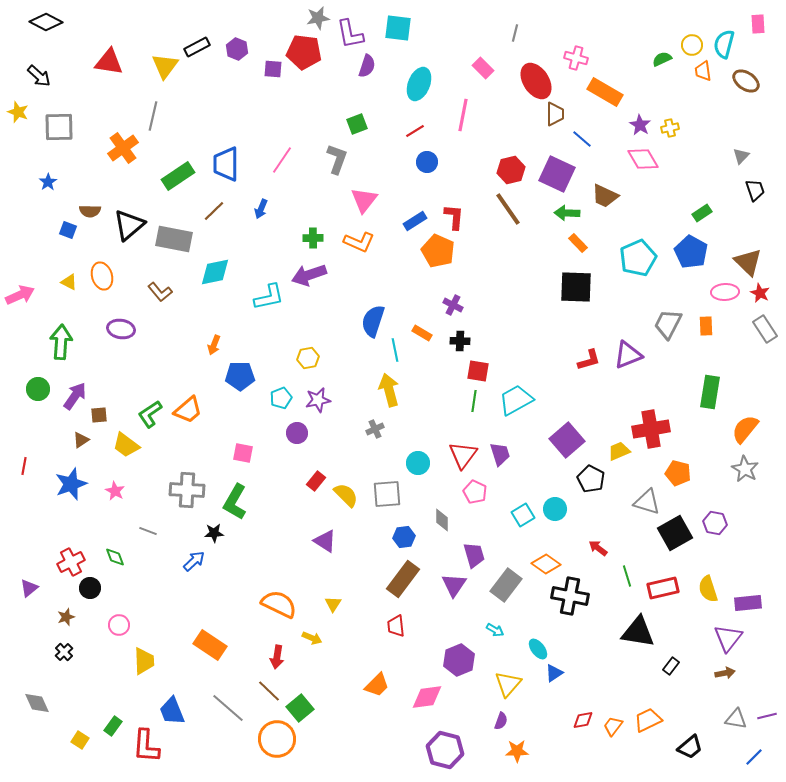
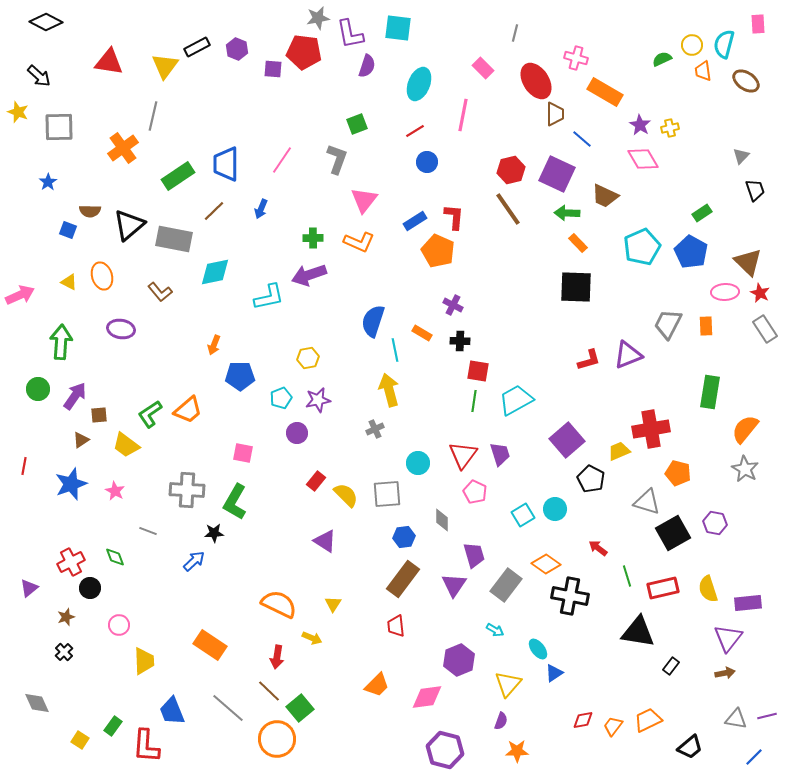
cyan pentagon at (638, 258): moved 4 px right, 11 px up
black square at (675, 533): moved 2 px left
